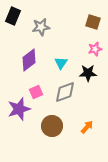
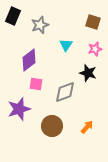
gray star: moved 1 px left, 2 px up; rotated 12 degrees counterclockwise
cyan triangle: moved 5 px right, 18 px up
black star: rotated 18 degrees clockwise
pink square: moved 8 px up; rotated 32 degrees clockwise
